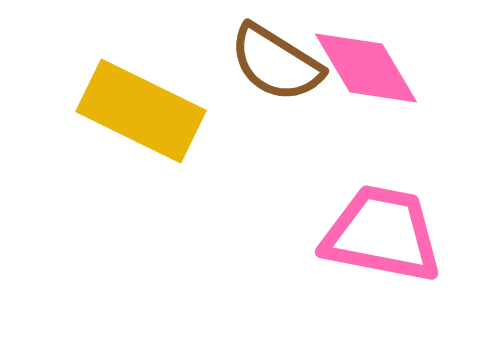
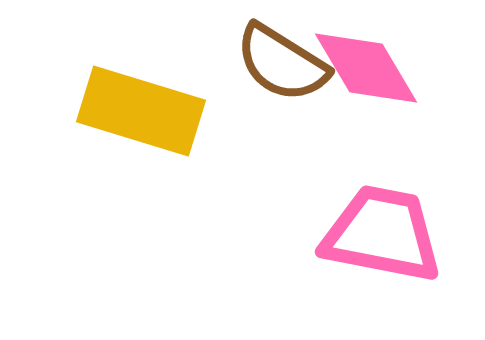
brown semicircle: moved 6 px right
yellow rectangle: rotated 9 degrees counterclockwise
